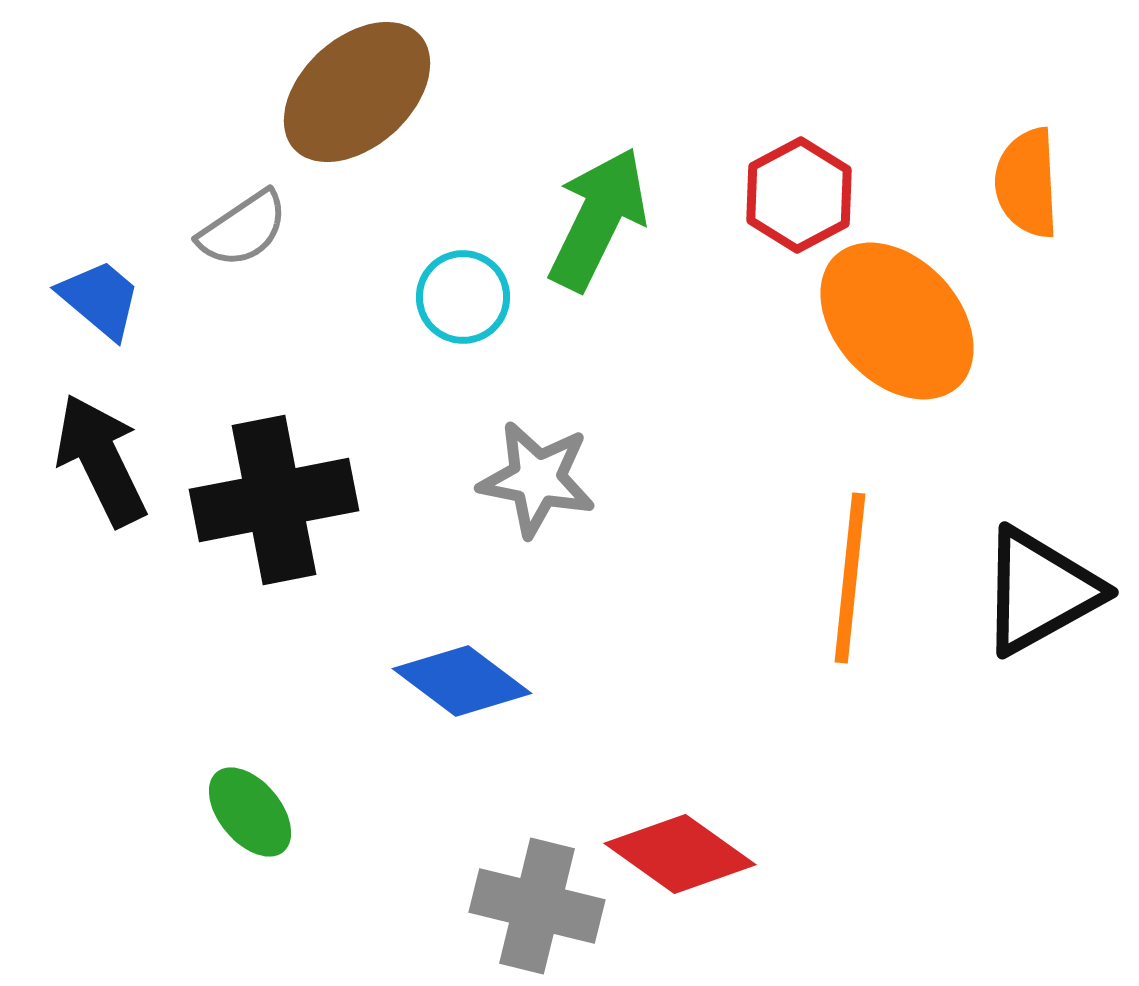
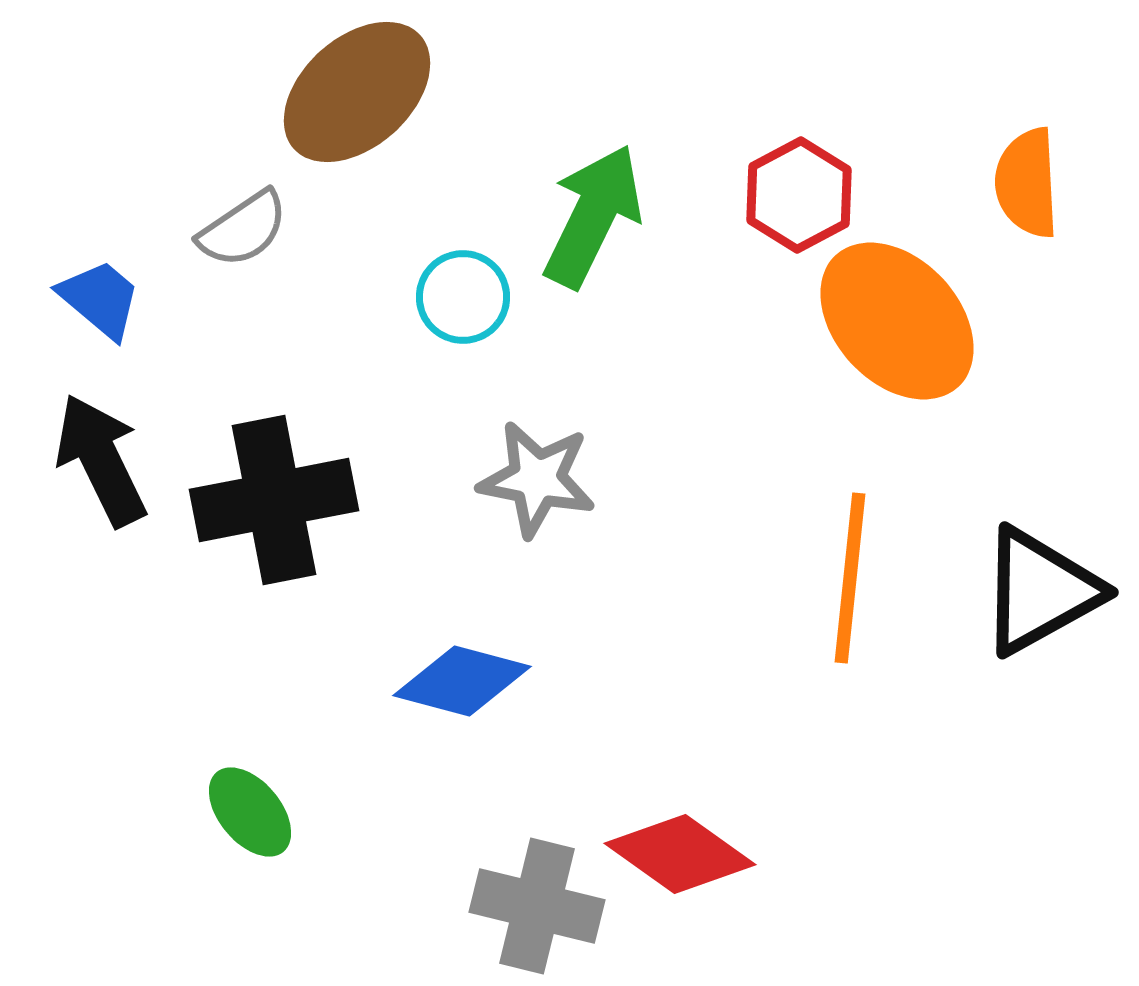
green arrow: moved 5 px left, 3 px up
blue diamond: rotated 22 degrees counterclockwise
